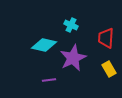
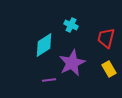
red trapezoid: rotated 10 degrees clockwise
cyan diamond: rotated 45 degrees counterclockwise
purple star: moved 1 px left, 5 px down
